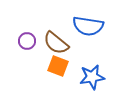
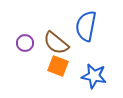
blue semicircle: moved 2 px left; rotated 92 degrees clockwise
purple circle: moved 2 px left, 2 px down
blue star: moved 2 px right, 1 px up; rotated 20 degrees clockwise
